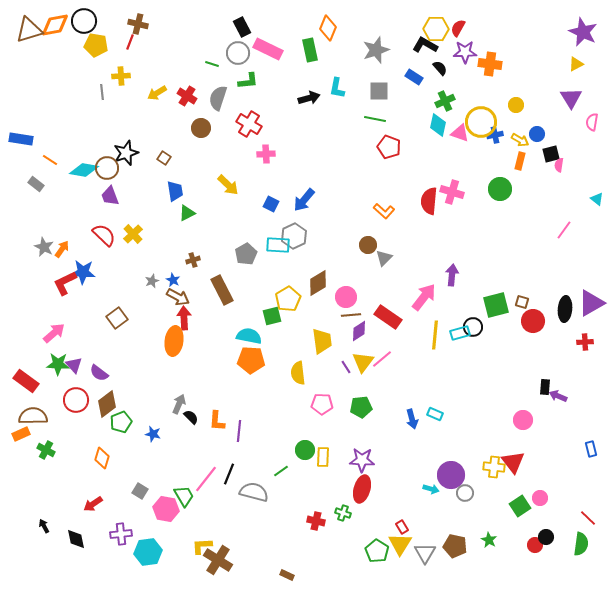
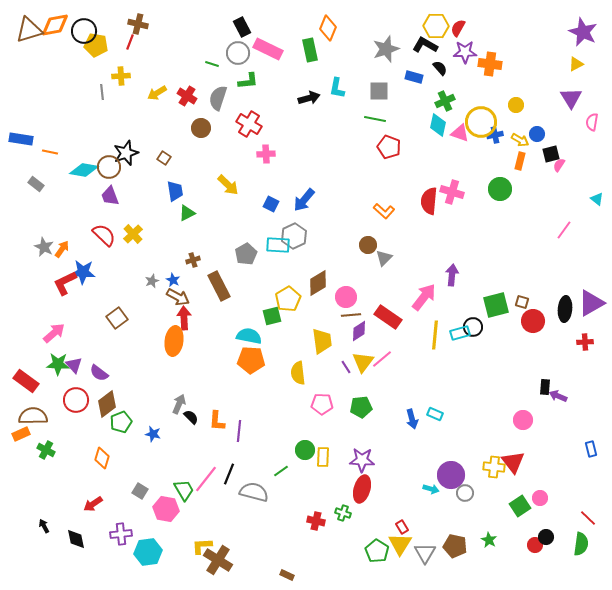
black circle at (84, 21): moved 10 px down
yellow hexagon at (436, 29): moved 3 px up
gray star at (376, 50): moved 10 px right, 1 px up
blue rectangle at (414, 77): rotated 18 degrees counterclockwise
orange line at (50, 160): moved 8 px up; rotated 21 degrees counterclockwise
pink semicircle at (559, 165): rotated 24 degrees clockwise
brown circle at (107, 168): moved 2 px right, 1 px up
brown rectangle at (222, 290): moved 3 px left, 4 px up
green trapezoid at (184, 496): moved 6 px up
